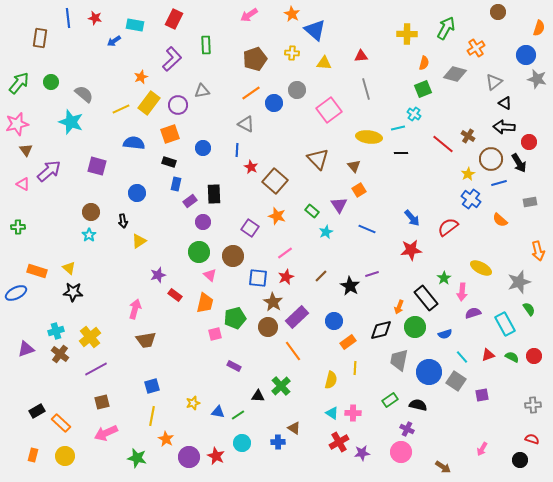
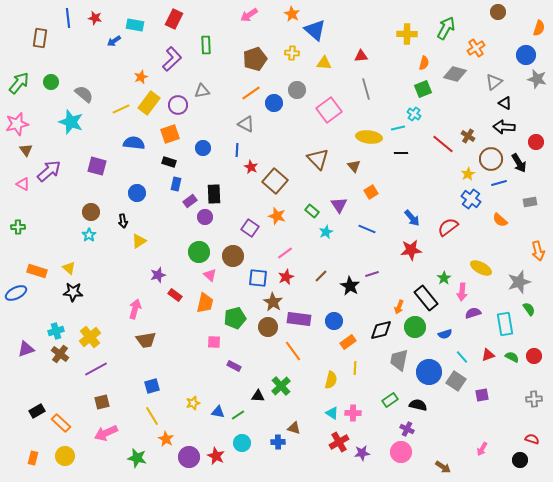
red circle at (529, 142): moved 7 px right
orange square at (359, 190): moved 12 px right, 2 px down
purple circle at (203, 222): moved 2 px right, 5 px up
purple rectangle at (297, 317): moved 2 px right, 2 px down; rotated 50 degrees clockwise
cyan rectangle at (505, 324): rotated 20 degrees clockwise
pink square at (215, 334): moved 1 px left, 8 px down; rotated 16 degrees clockwise
gray cross at (533, 405): moved 1 px right, 6 px up
yellow line at (152, 416): rotated 42 degrees counterclockwise
brown triangle at (294, 428): rotated 16 degrees counterclockwise
orange rectangle at (33, 455): moved 3 px down
